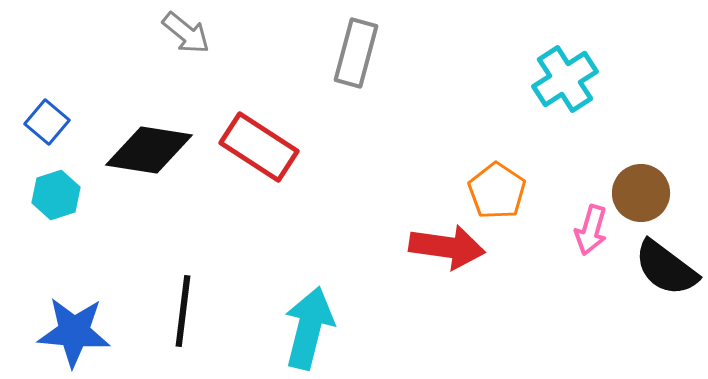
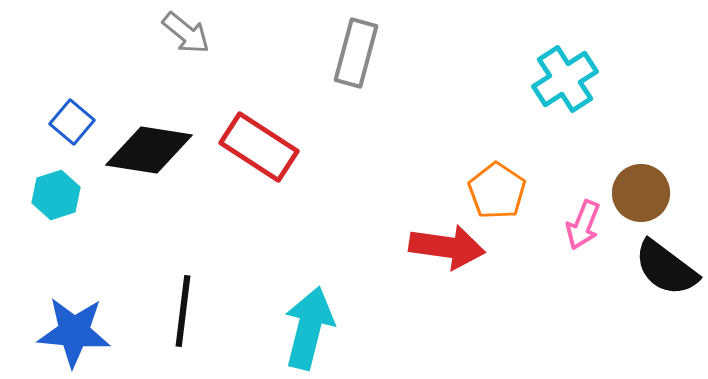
blue square: moved 25 px right
pink arrow: moved 8 px left, 5 px up; rotated 6 degrees clockwise
